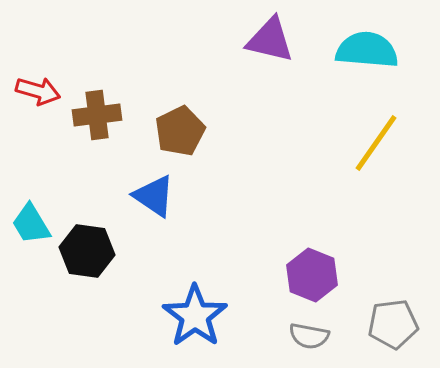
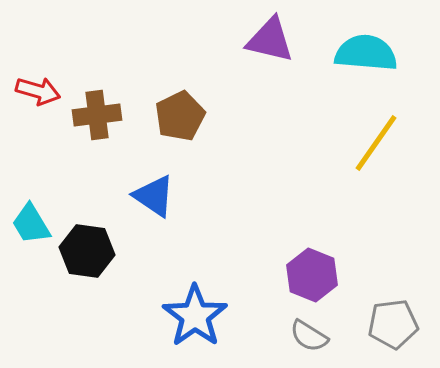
cyan semicircle: moved 1 px left, 3 px down
brown pentagon: moved 15 px up
gray semicircle: rotated 21 degrees clockwise
